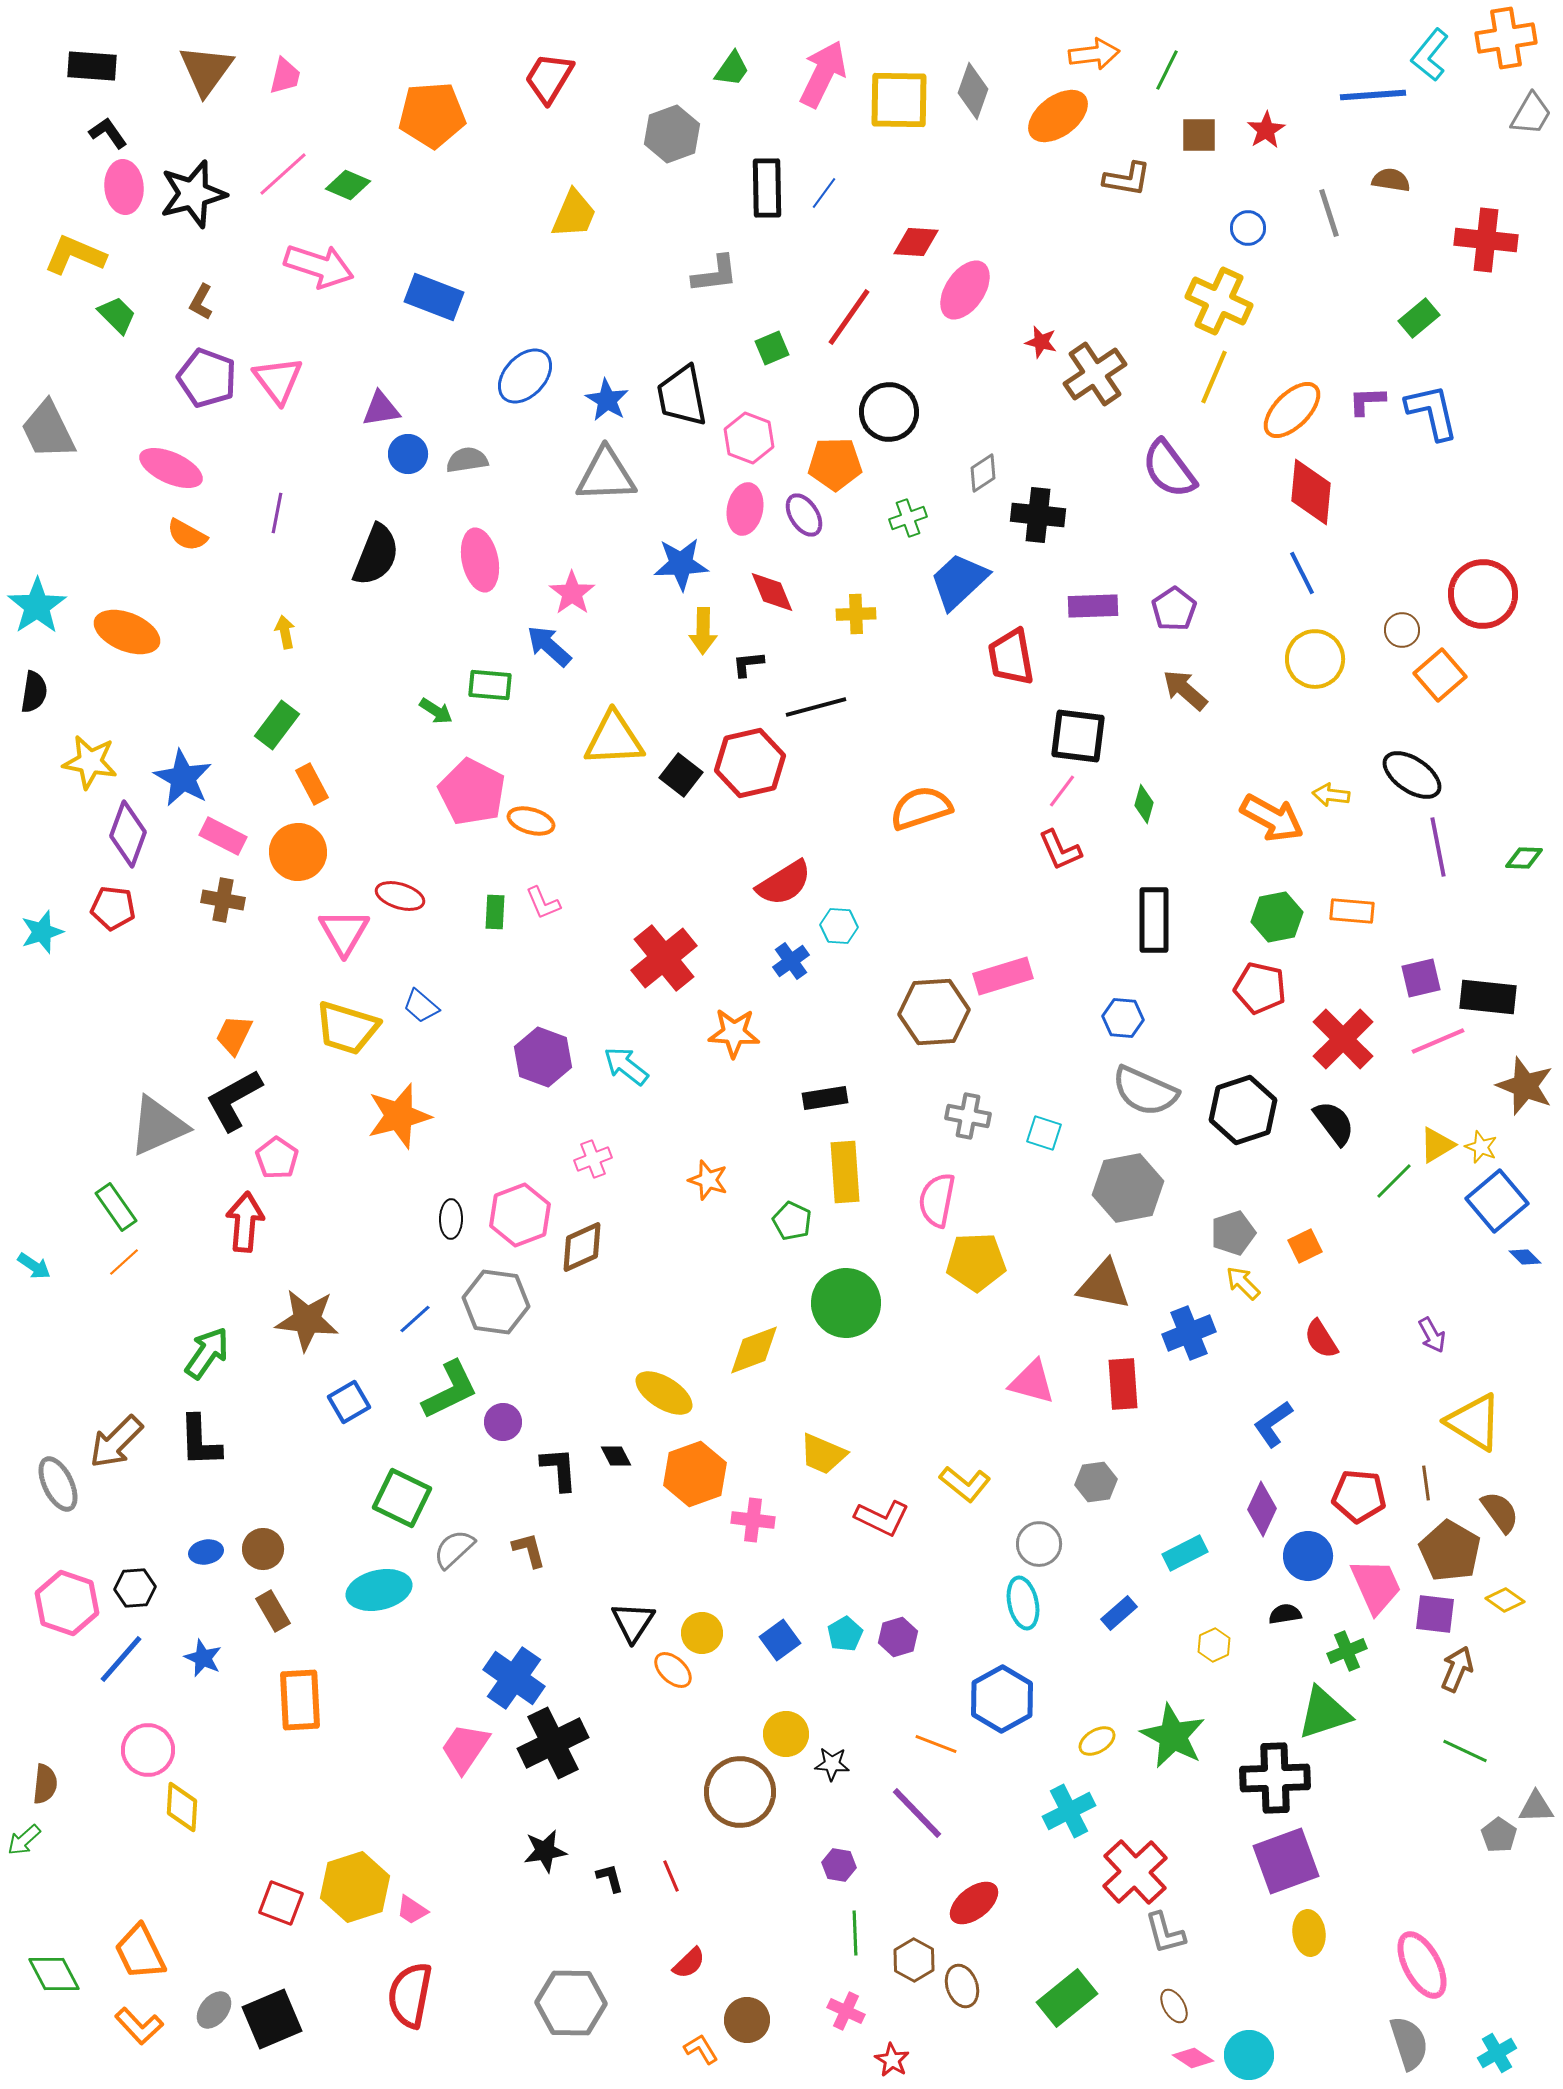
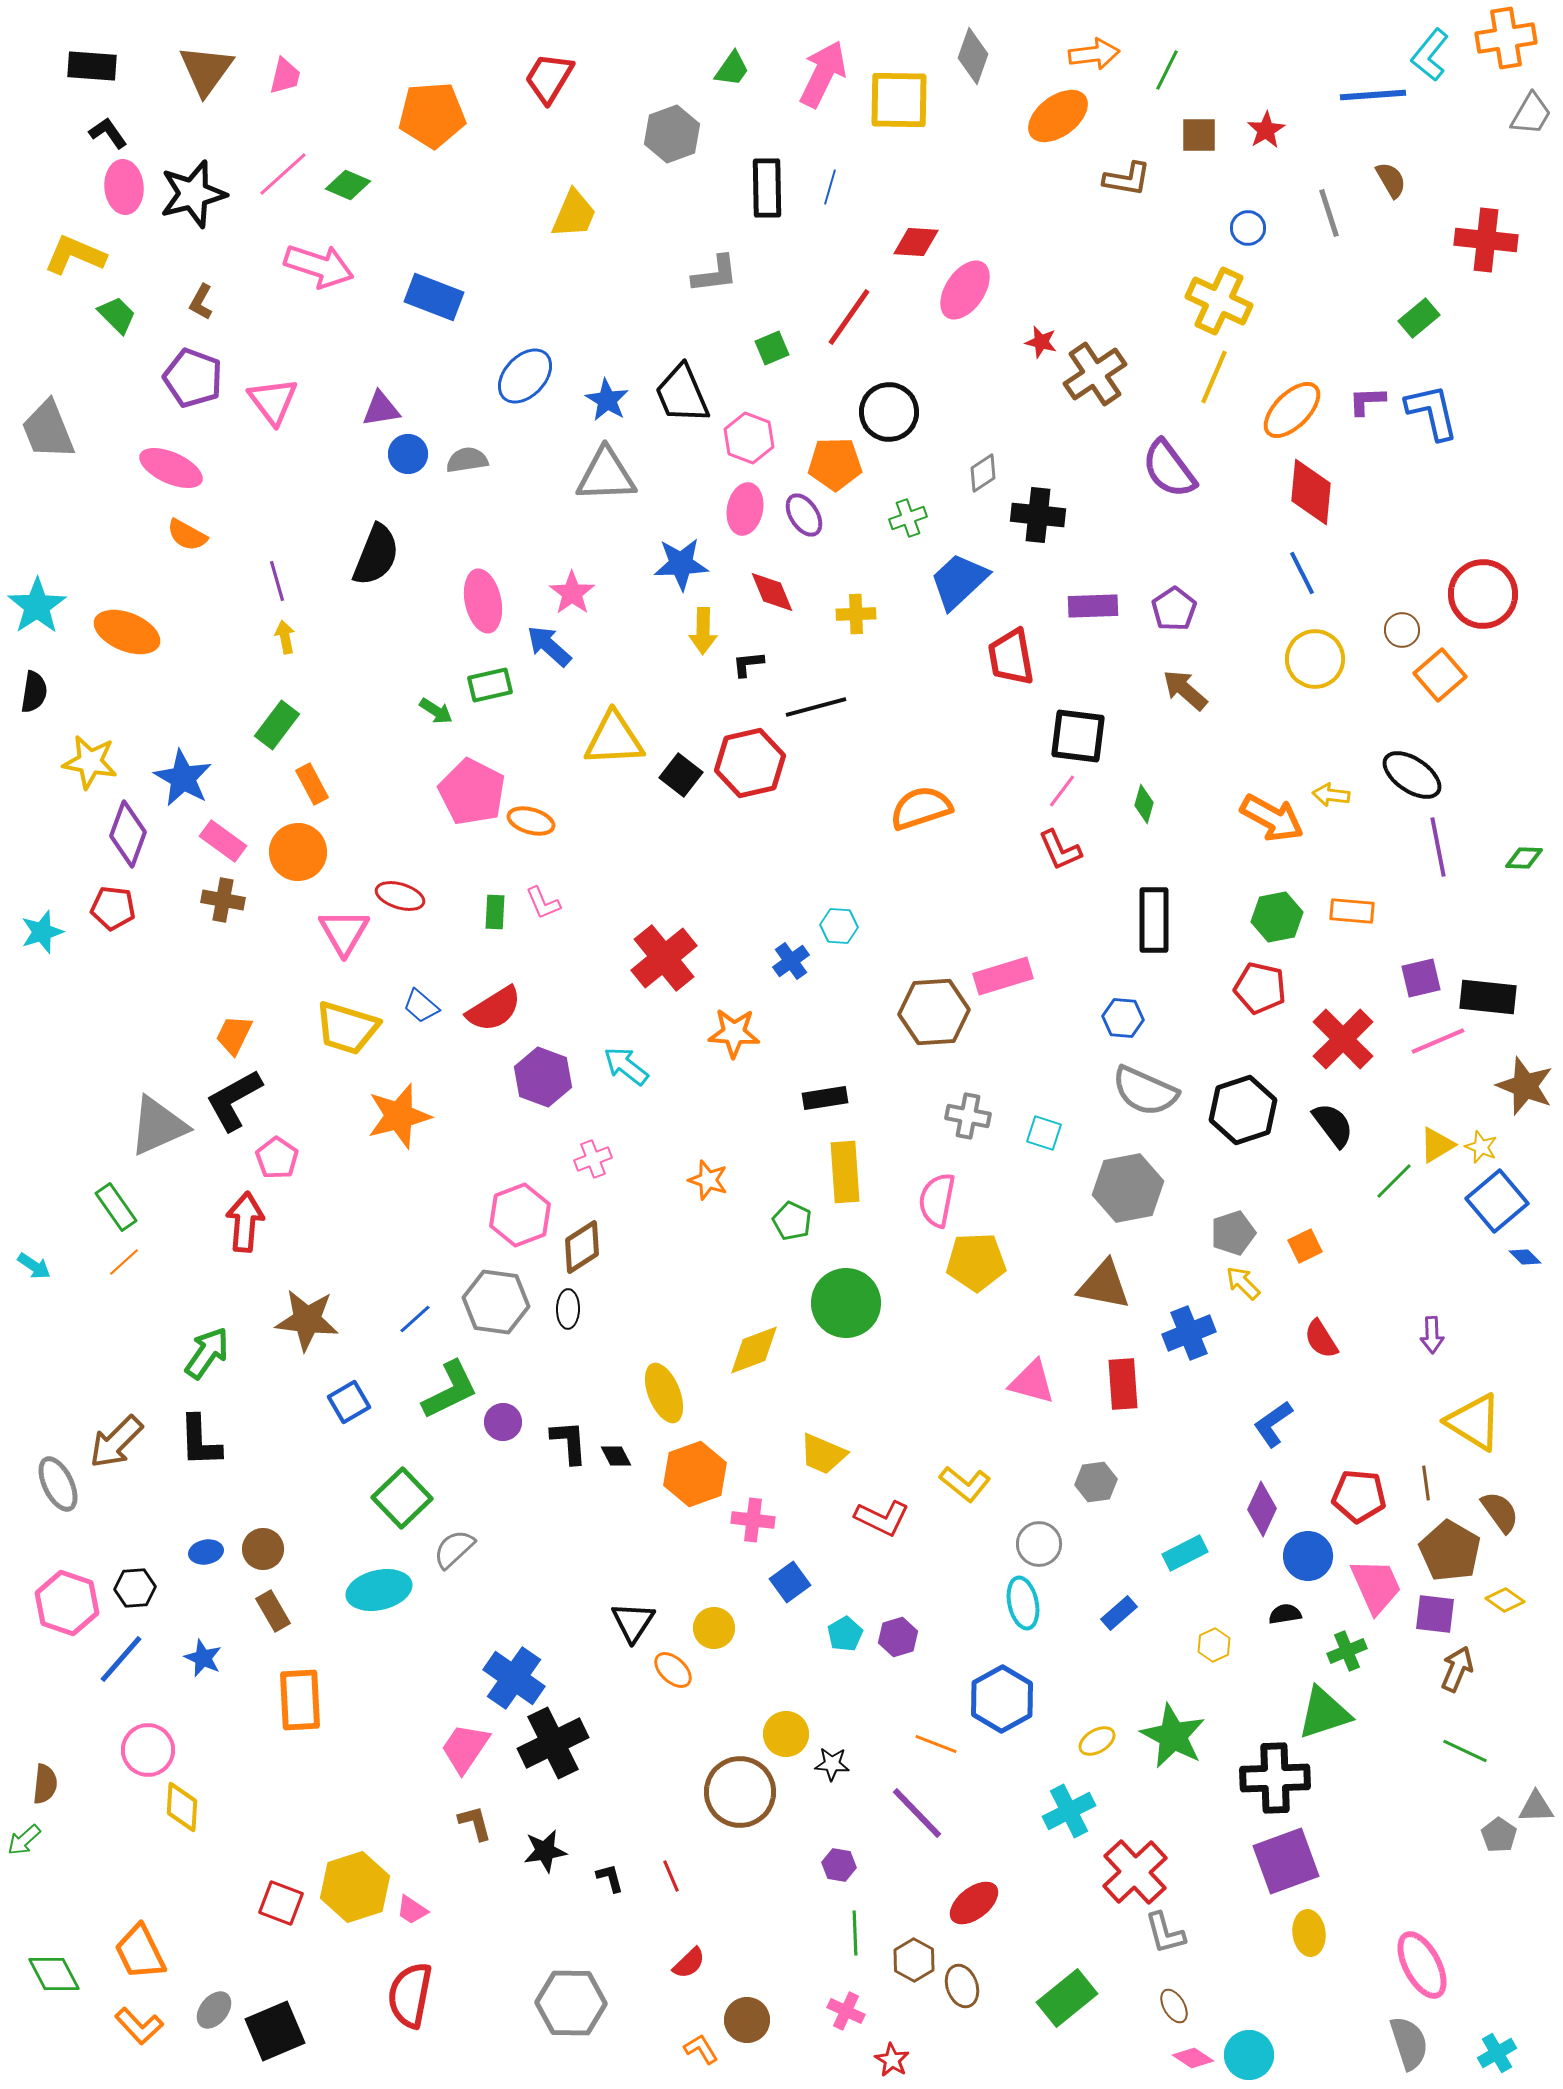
gray diamond at (973, 91): moved 35 px up
brown semicircle at (1391, 180): rotated 51 degrees clockwise
blue line at (824, 193): moved 6 px right, 6 px up; rotated 20 degrees counterclockwise
purple pentagon at (207, 378): moved 14 px left
pink triangle at (278, 380): moved 5 px left, 21 px down
black trapezoid at (682, 396): moved 2 px up; rotated 12 degrees counterclockwise
gray trapezoid at (48, 430): rotated 4 degrees clockwise
purple line at (277, 513): moved 68 px down; rotated 27 degrees counterclockwise
pink ellipse at (480, 560): moved 3 px right, 41 px down
yellow arrow at (285, 632): moved 5 px down
green rectangle at (490, 685): rotated 18 degrees counterclockwise
pink rectangle at (223, 836): moved 5 px down; rotated 9 degrees clockwise
red semicircle at (784, 883): moved 290 px left, 126 px down
purple hexagon at (543, 1057): moved 20 px down
black semicircle at (1334, 1123): moved 1 px left, 2 px down
black ellipse at (451, 1219): moved 117 px right, 90 px down
brown diamond at (582, 1247): rotated 8 degrees counterclockwise
purple arrow at (1432, 1335): rotated 27 degrees clockwise
yellow ellipse at (664, 1393): rotated 36 degrees clockwise
black L-shape at (559, 1469): moved 10 px right, 27 px up
green square at (402, 1498): rotated 20 degrees clockwise
brown L-shape at (529, 1550): moved 54 px left, 273 px down
yellow circle at (702, 1633): moved 12 px right, 5 px up
blue square at (780, 1640): moved 10 px right, 58 px up
black square at (272, 2019): moved 3 px right, 12 px down
